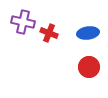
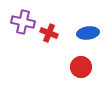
red circle: moved 8 px left
